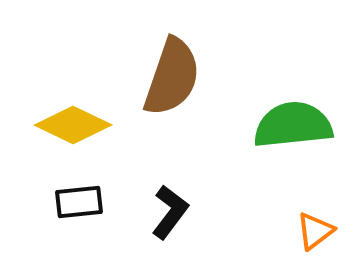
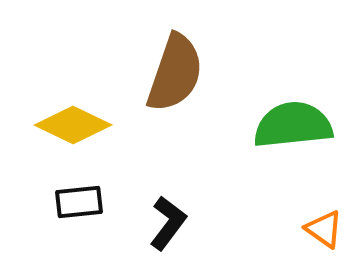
brown semicircle: moved 3 px right, 4 px up
black L-shape: moved 2 px left, 11 px down
orange triangle: moved 9 px right, 2 px up; rotated 48 degrees counterclockwise
